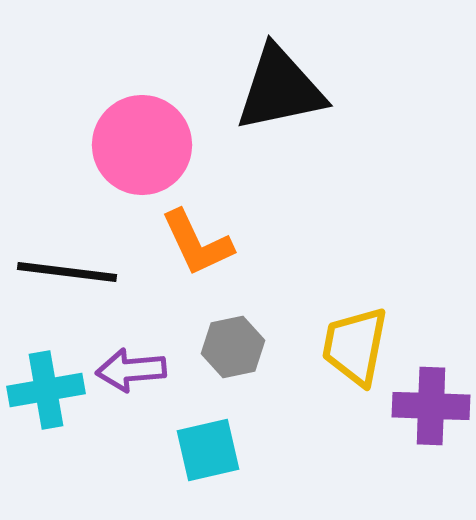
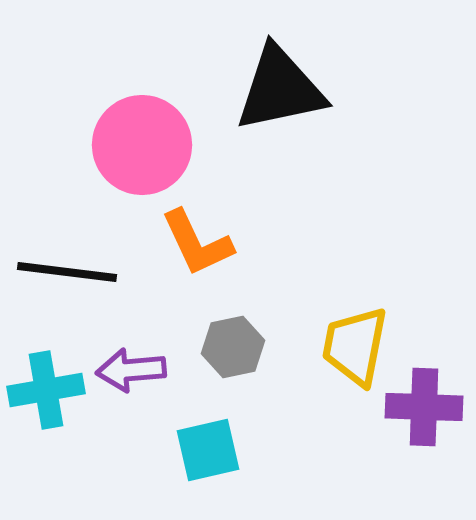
purple cross: moved 7 px left, 1 px down
